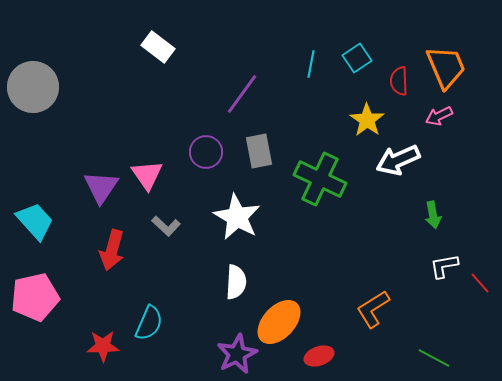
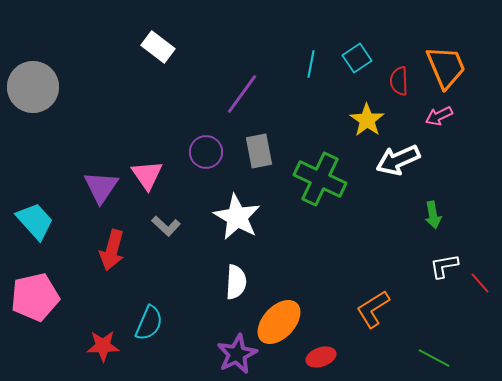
red ellipse: moved 2 px right, 1 px down
